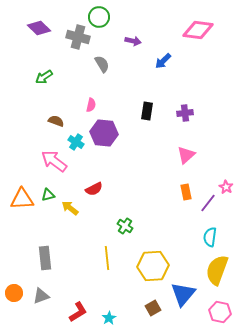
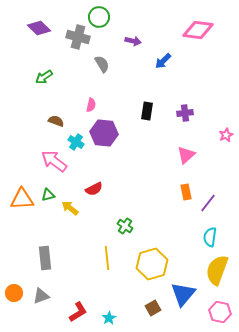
pink star: moved 52 px up; rotated 16 degrees clockwise
yellow hexagon: moved 1 px left, 2 px up; rotated 12 degrees counterclockwise
